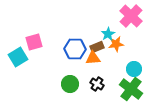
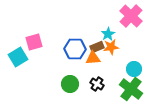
orange star: moved 5 px left, 3 px down
